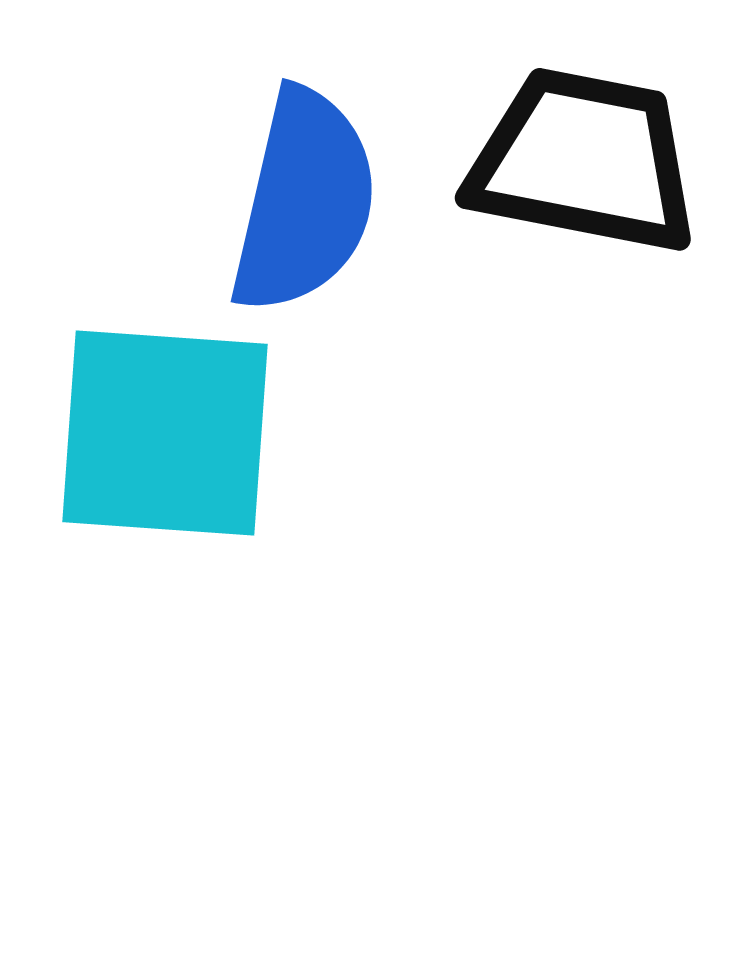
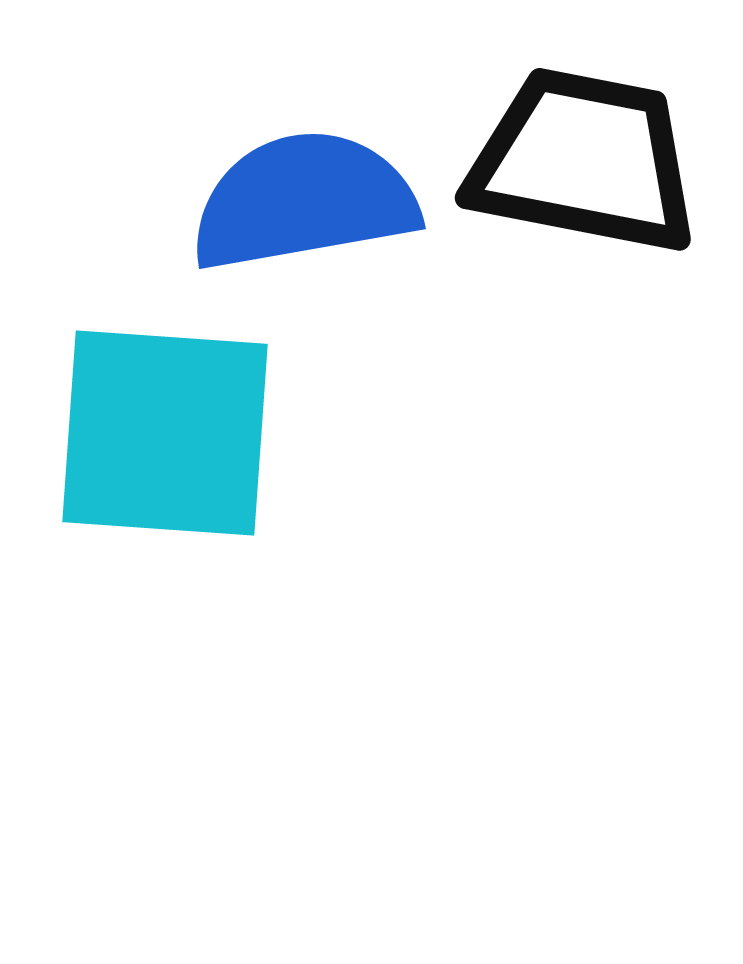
blue semicircle: rotated 113 degrees counterclockwise
